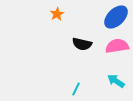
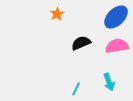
black semicircle: moved 1 px left, 1 px up; rotated 144 degrees clockwise
cyan arrow: moved 7 px left, 1 px down; rotated 144 degrees counterclockwise
